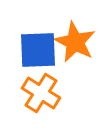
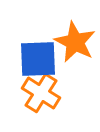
blue square: moved 9 px down
